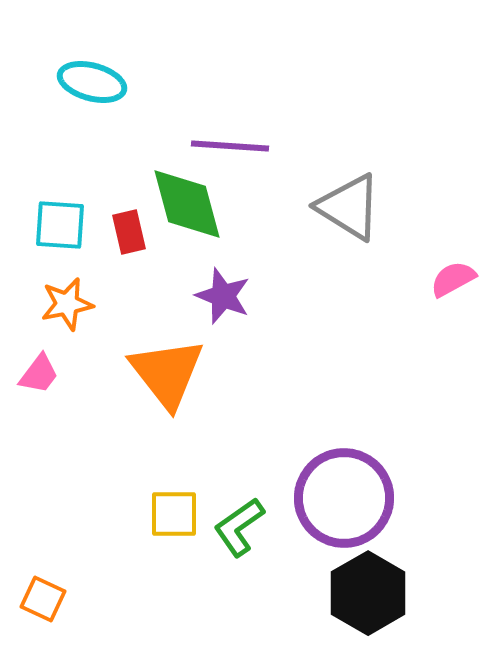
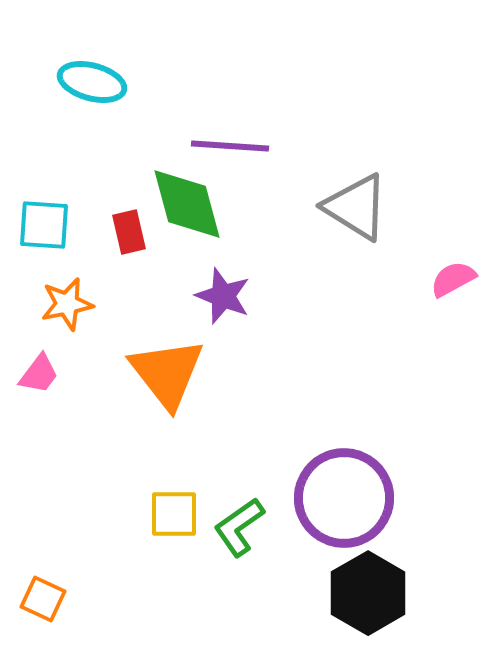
gray triangle: moved 7 px right
cyan square: moved 16 px left
